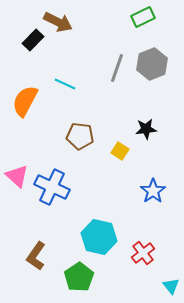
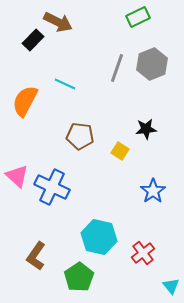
green rectangle: moved 5 px left
